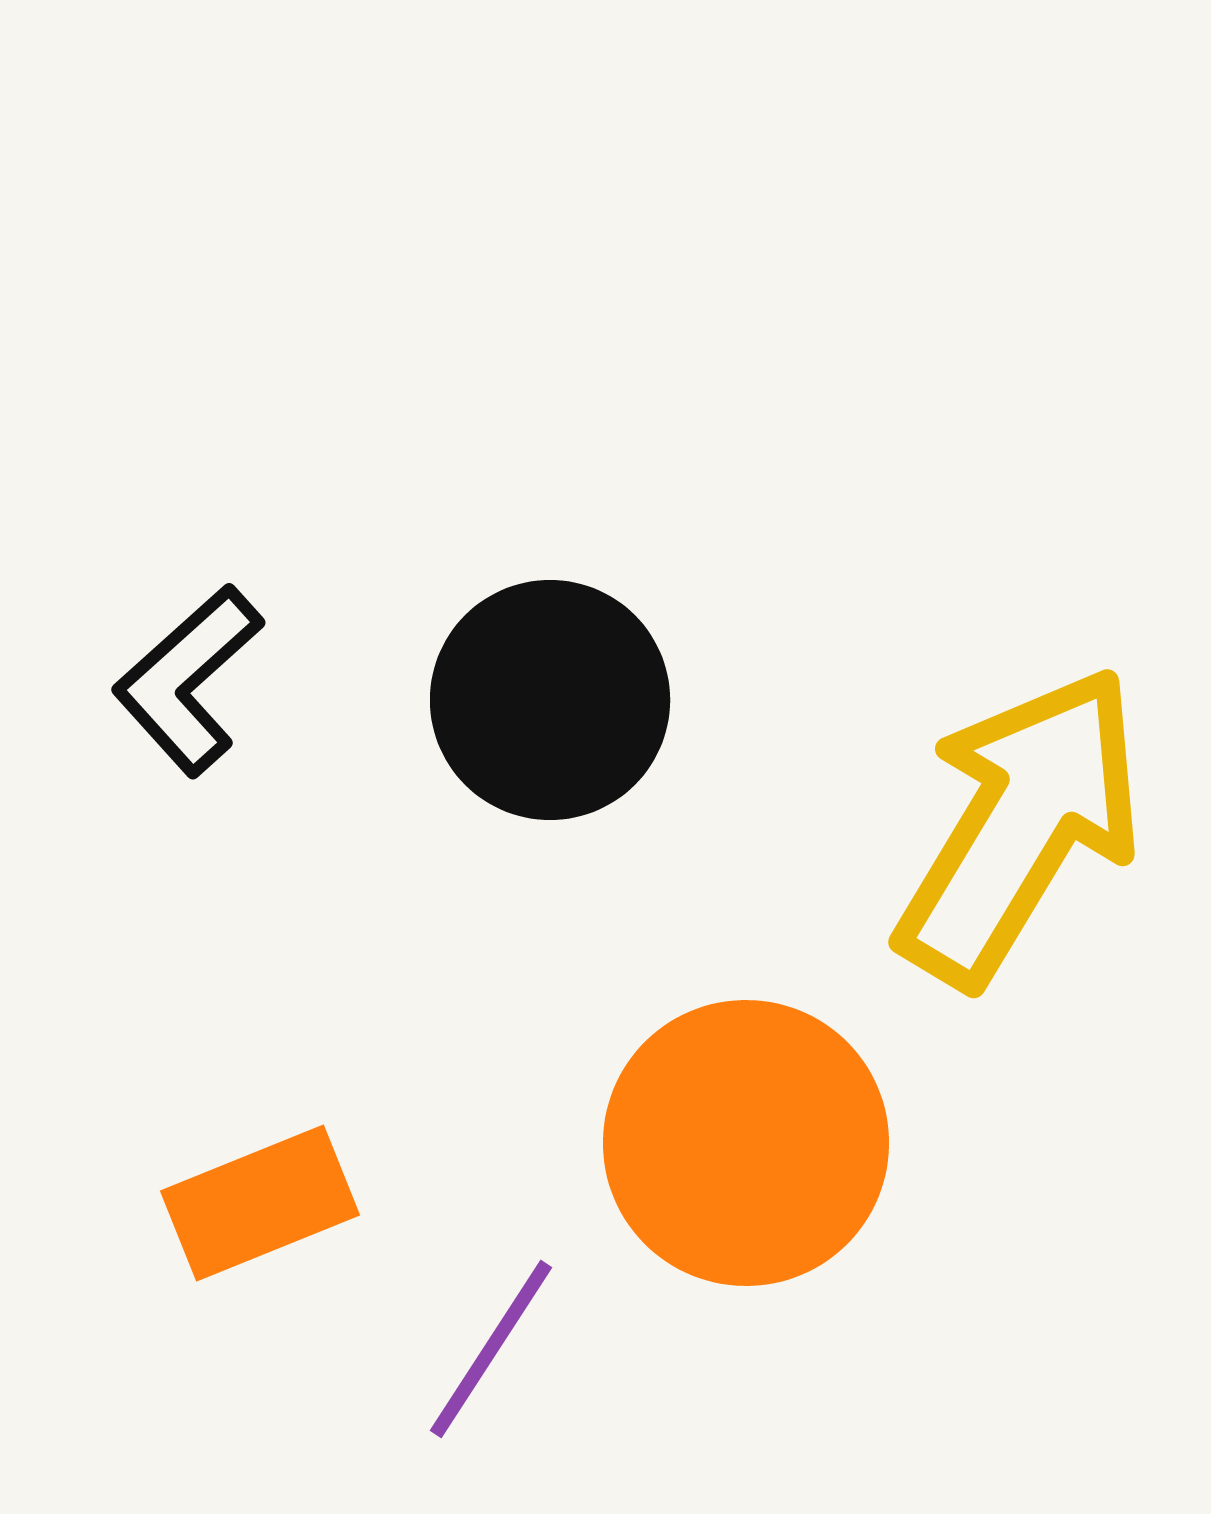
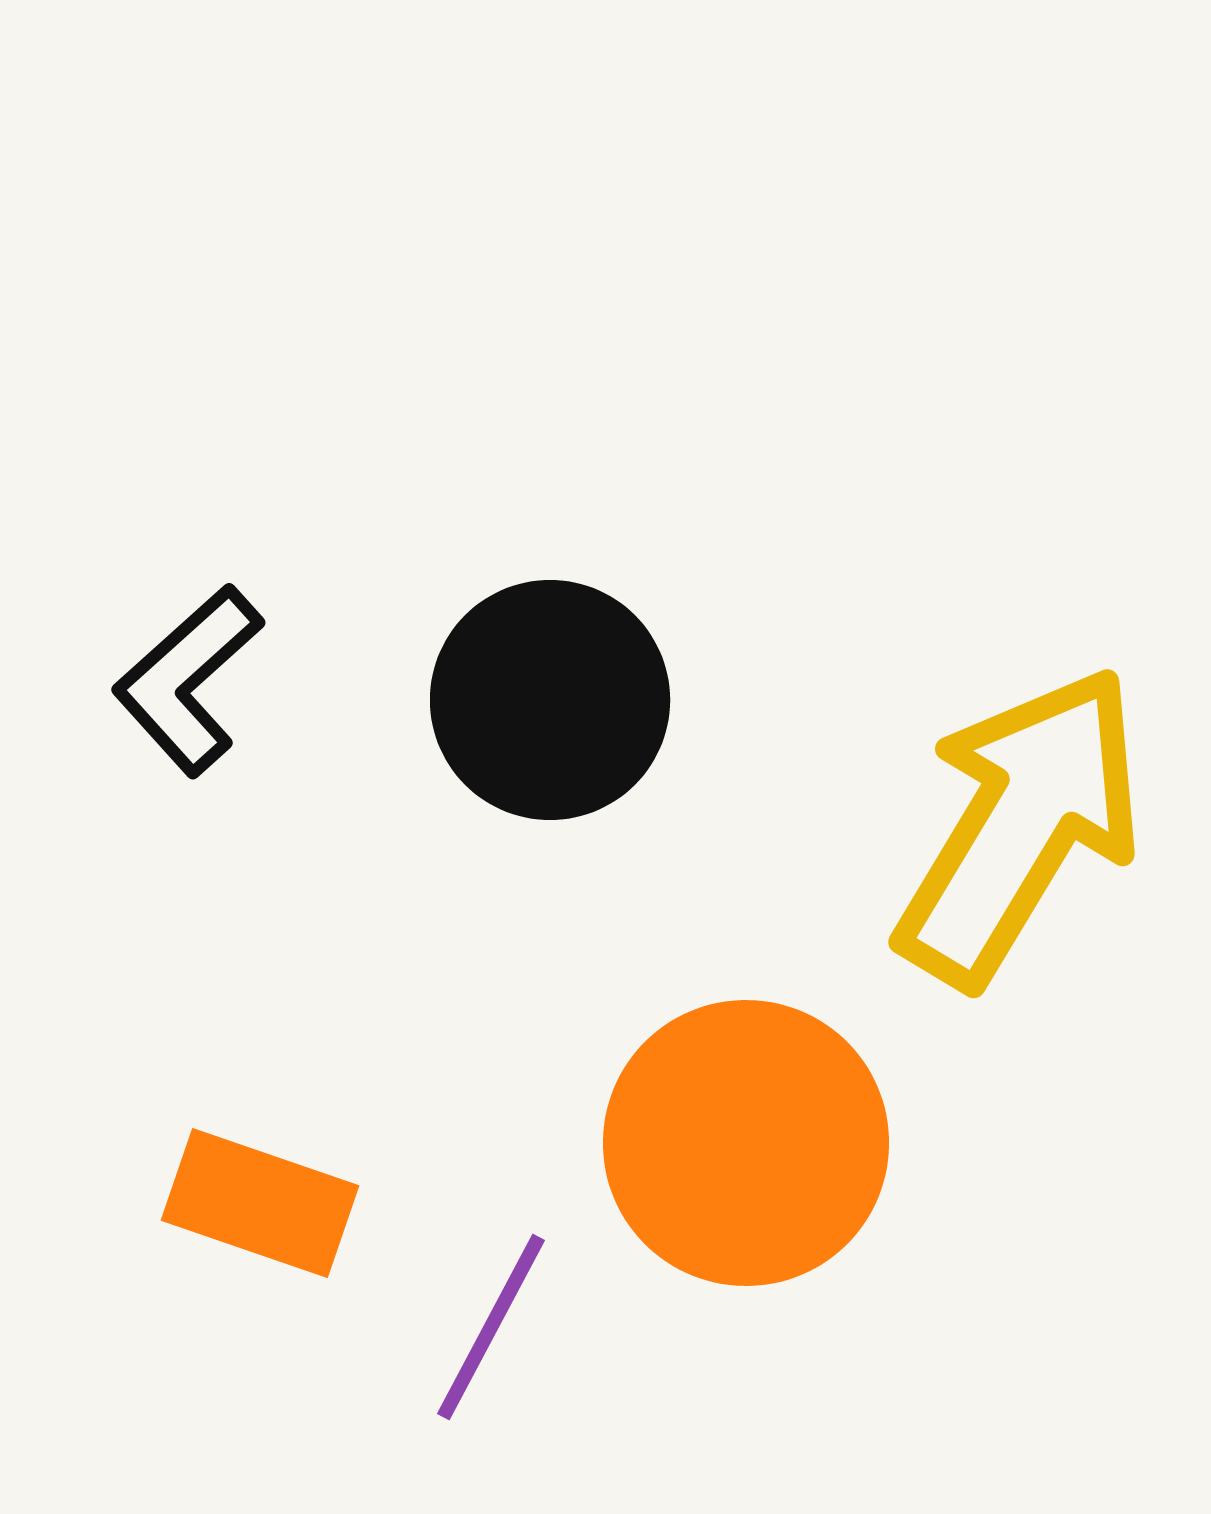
orange rectangle: rotated 41 degrees clockwise
purple line: moved 22 px up; rotated 5 degrees counterclockwise
